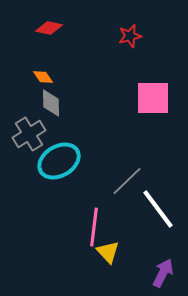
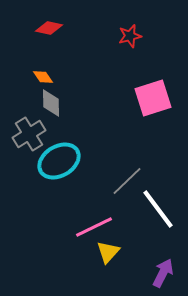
pink square: rotated 18 degrees counterclockwise
pink line: rotated 57 degrees clockwise
yellow triangle: rotated 25 degrees clockwise
